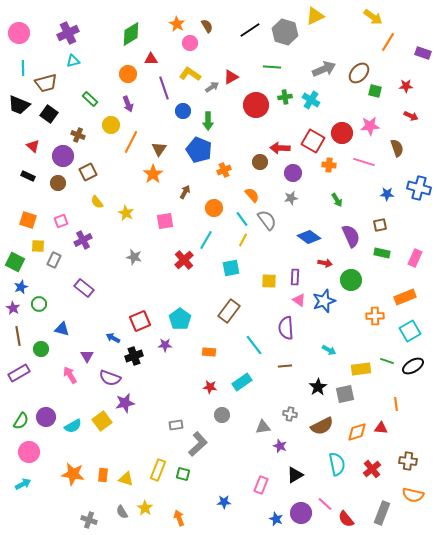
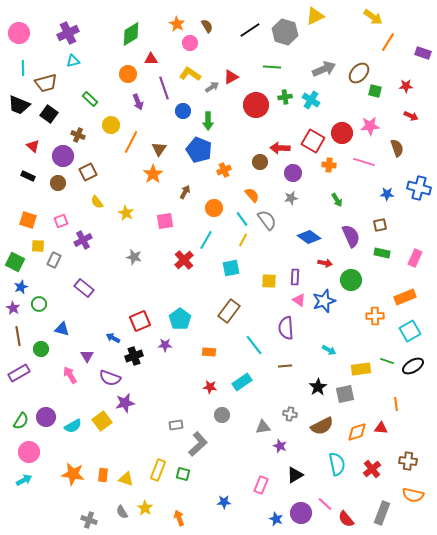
purple arrow at (128, 104): moved 10 px right, 2 px up
cyan arrow at (23, 484): moved 1 px right, 4 px up
